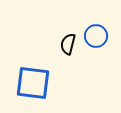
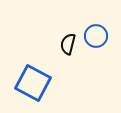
blue square: rotated 21 degrees clockwise
